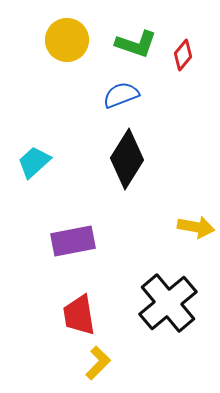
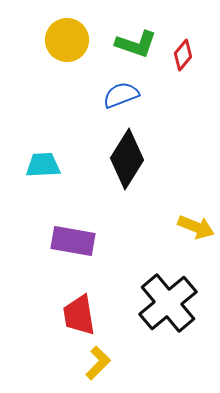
cyan trapezoid: moved 9 px right, 3 px down; rotated 39 degrees clockwise
yellow arrow: rotated 12 degrees clockwise
purple rectangle: rotated 21 degrees clockwise
